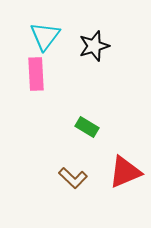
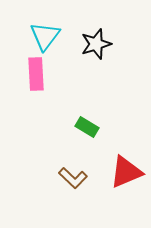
black star: moved 2 px right, 2 px up
red triangle: moved 1 px right
